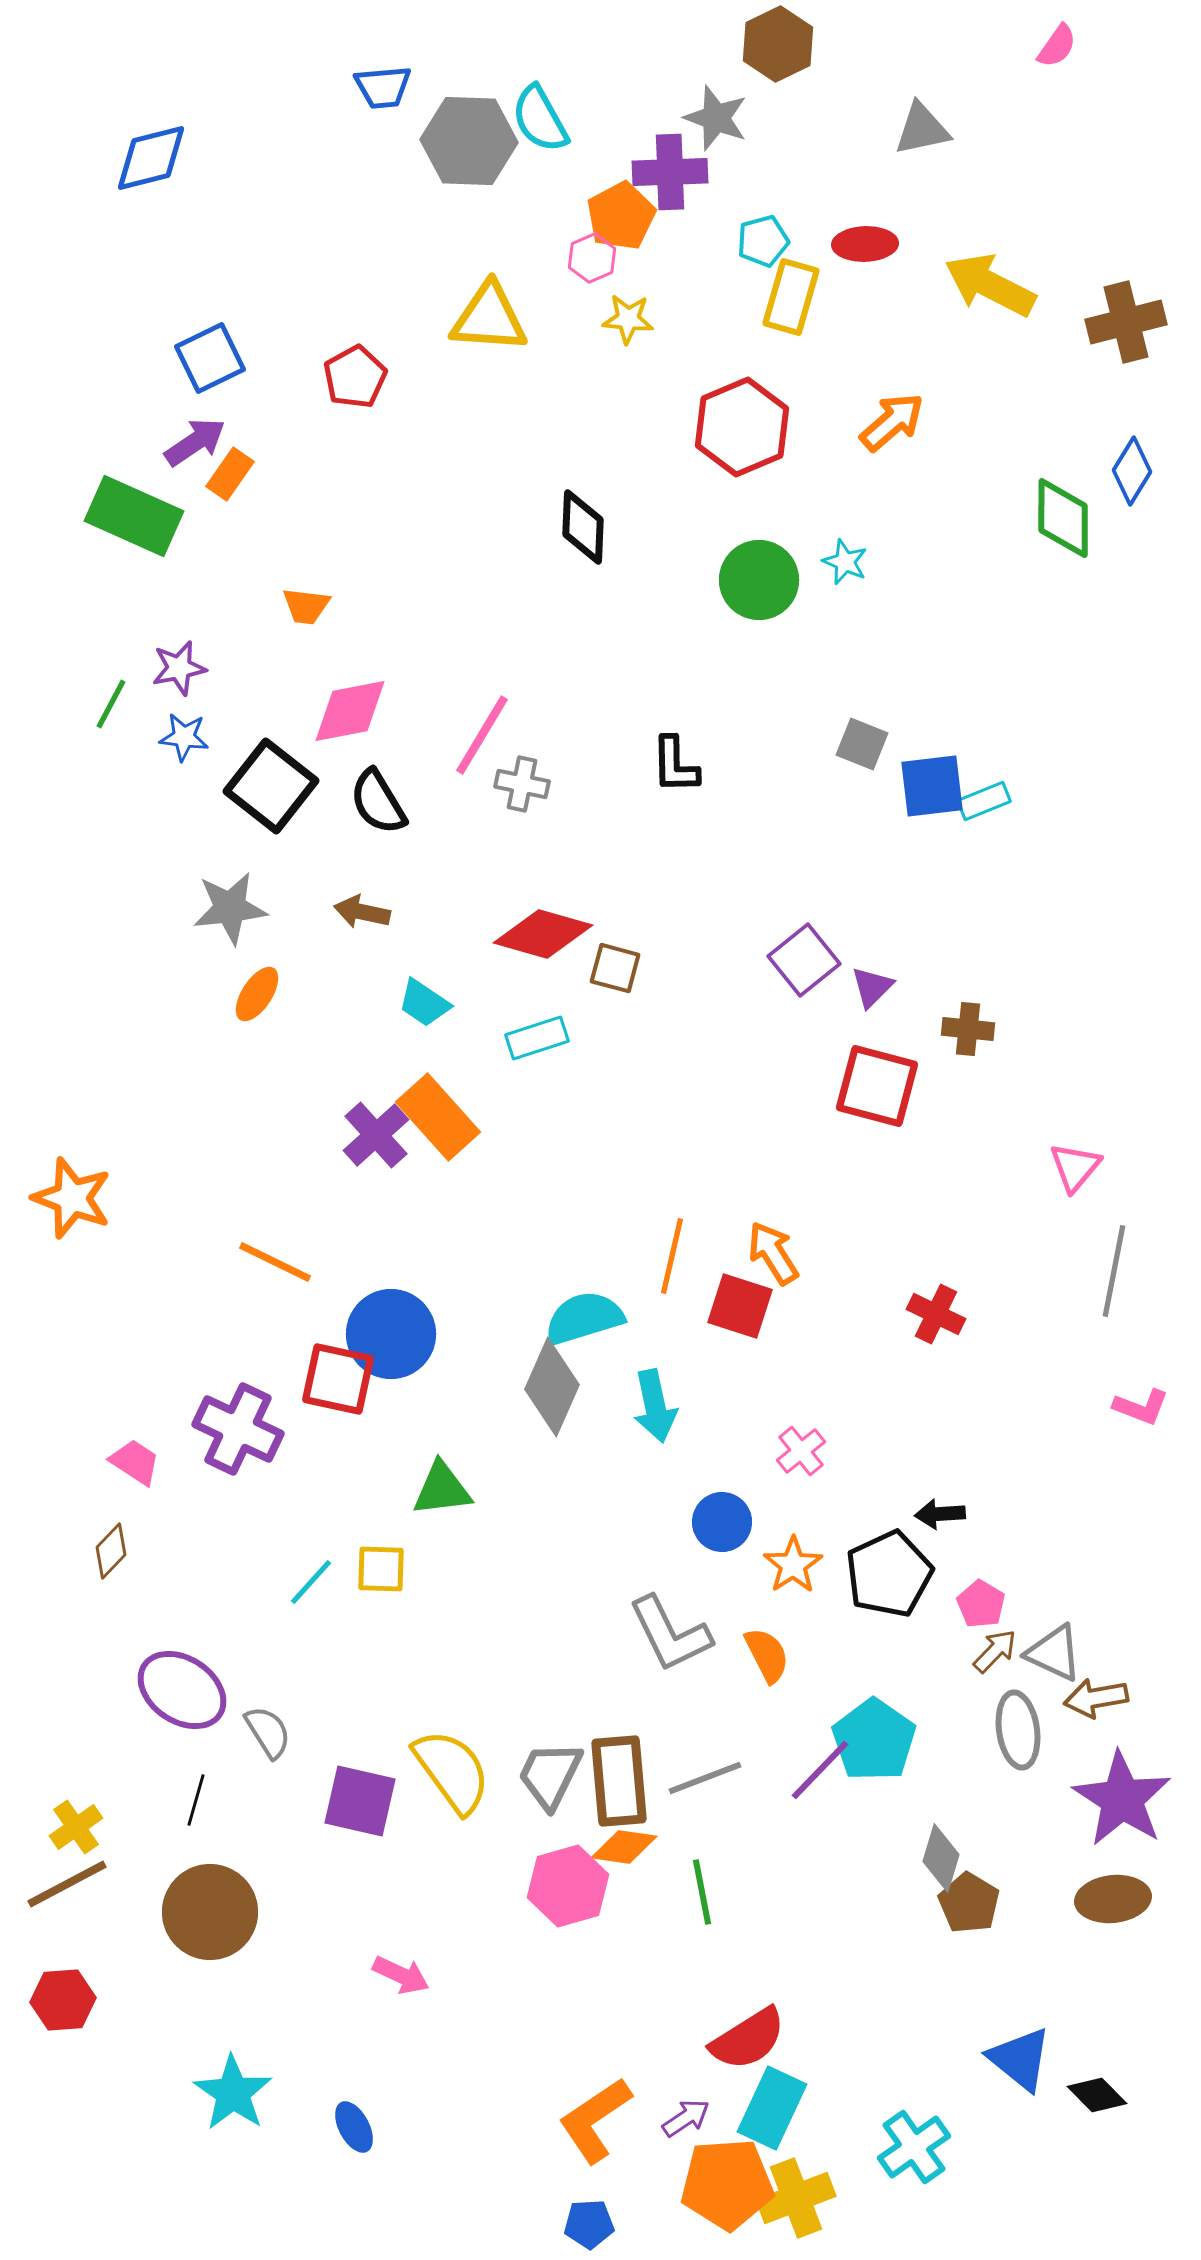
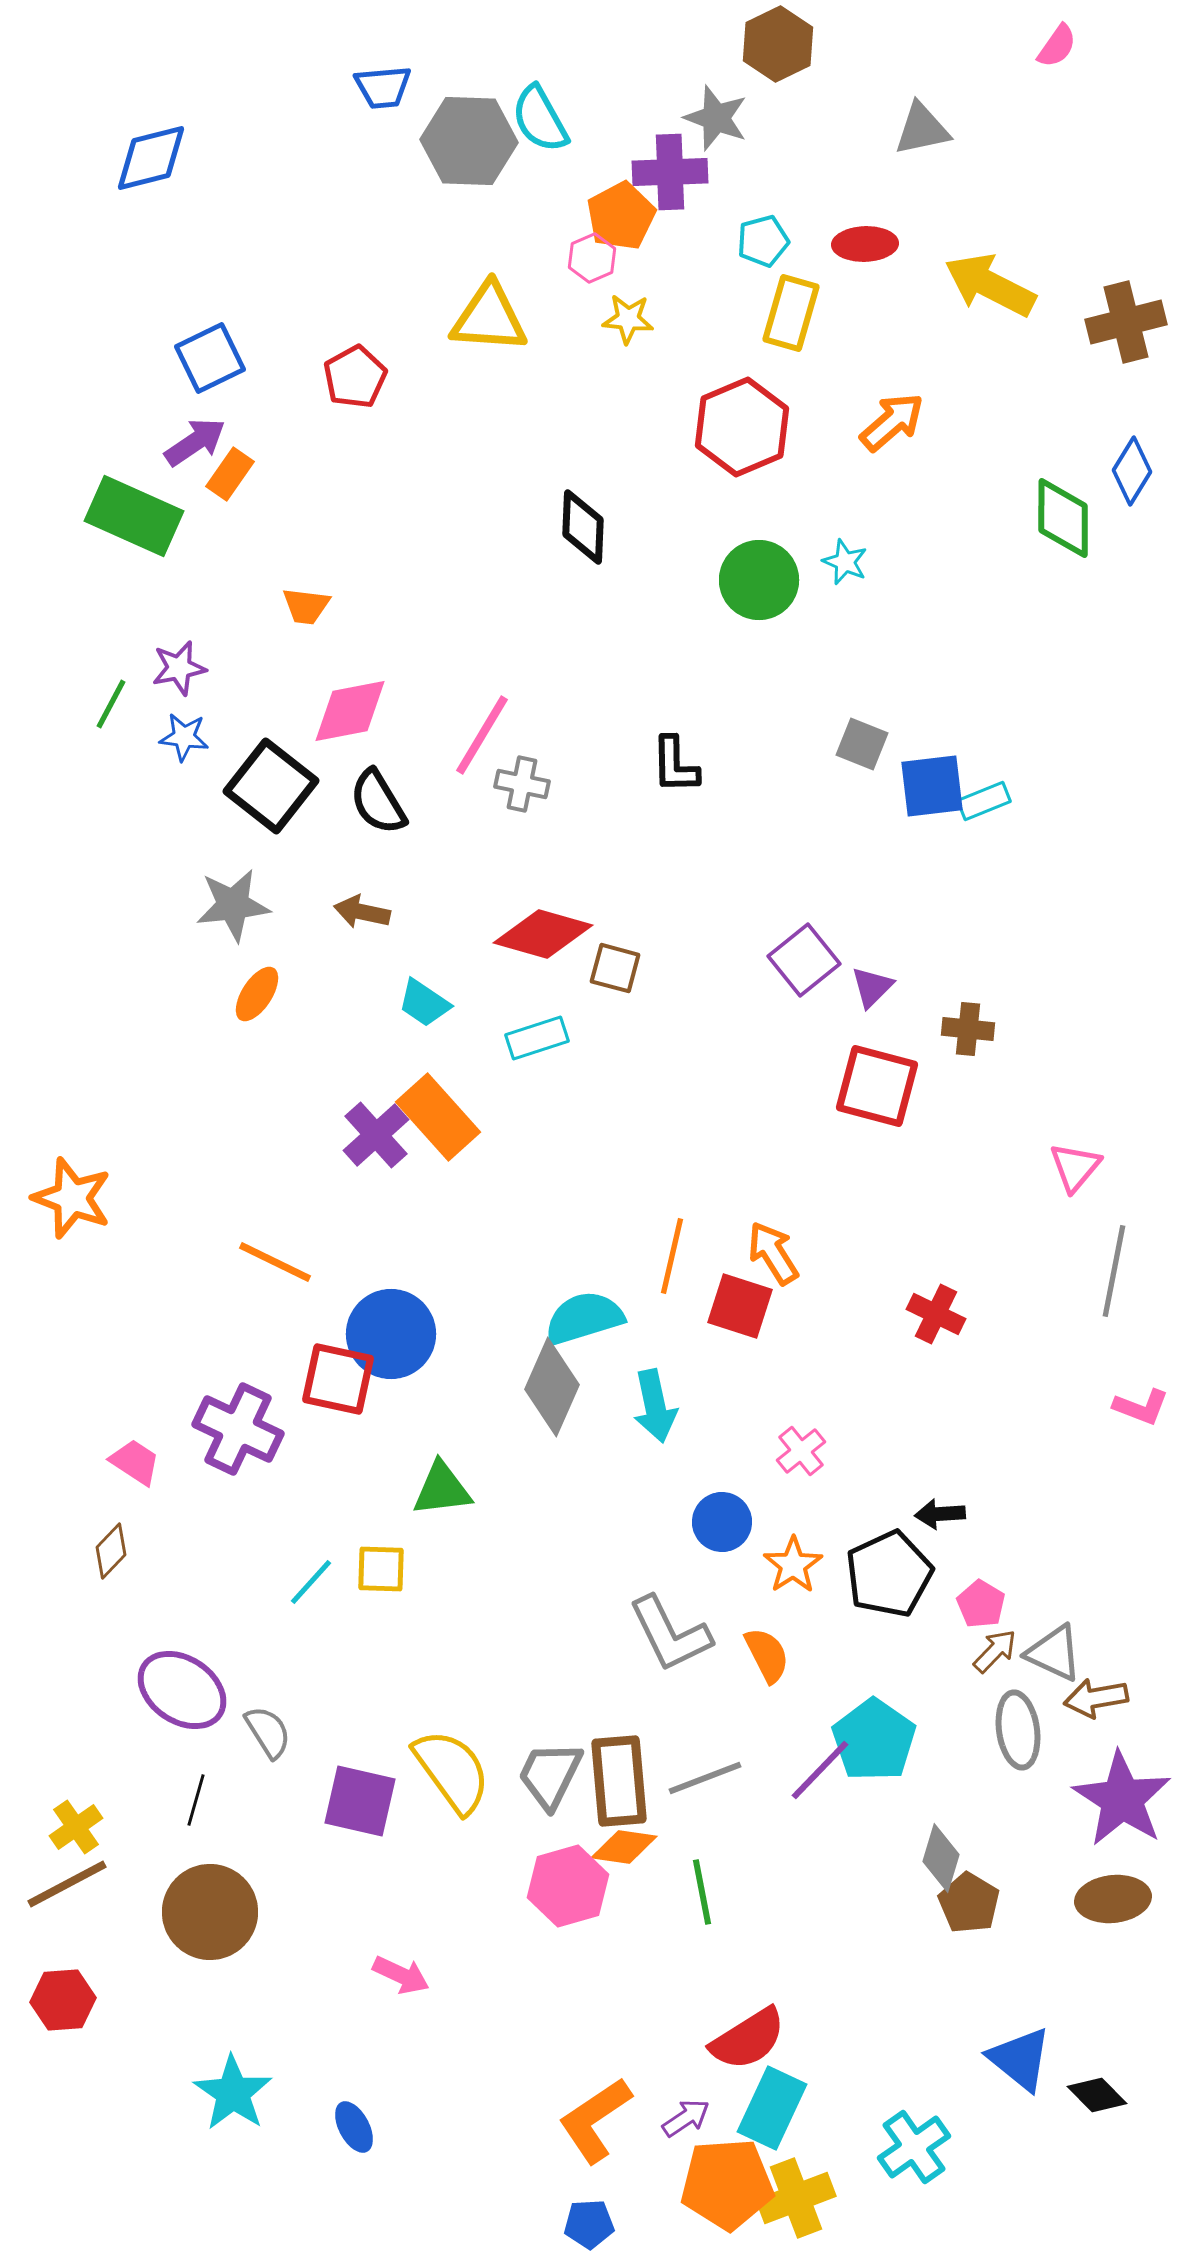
yellow rectangle at (791, 297): moved 16 px down
gray star at (230, 908): moved 3 px right, 3 px up
